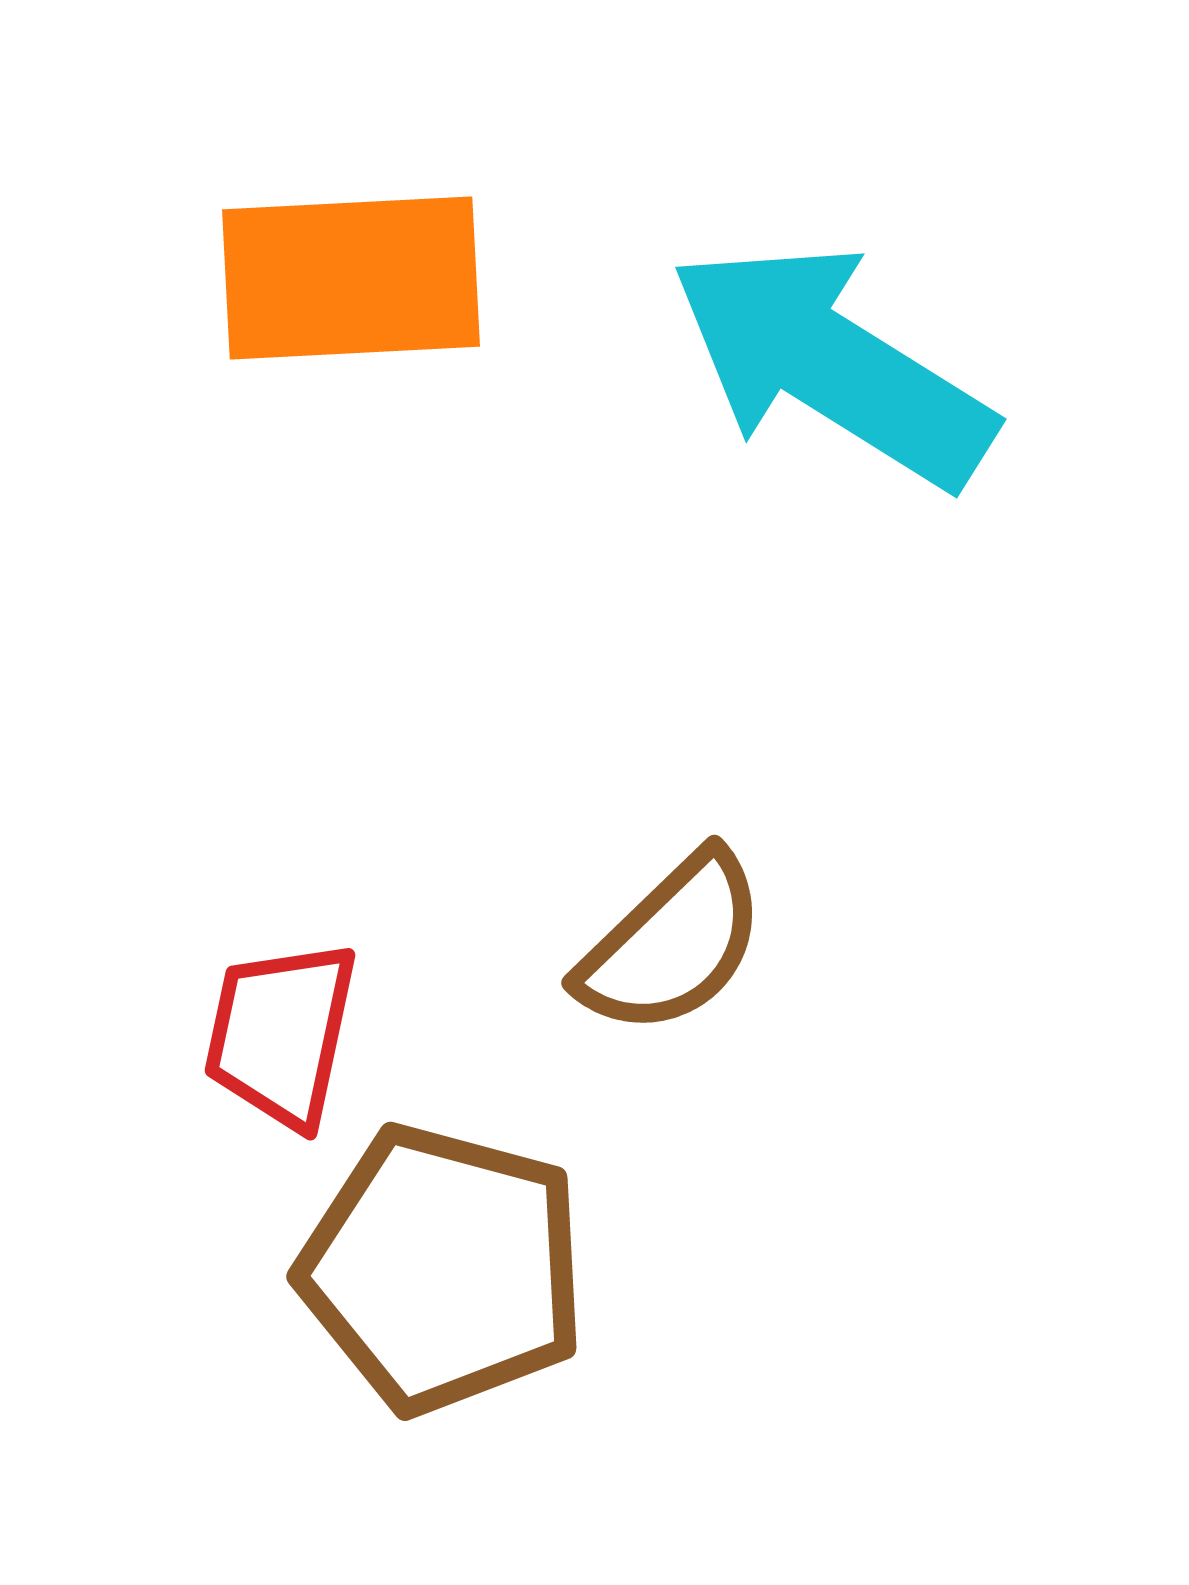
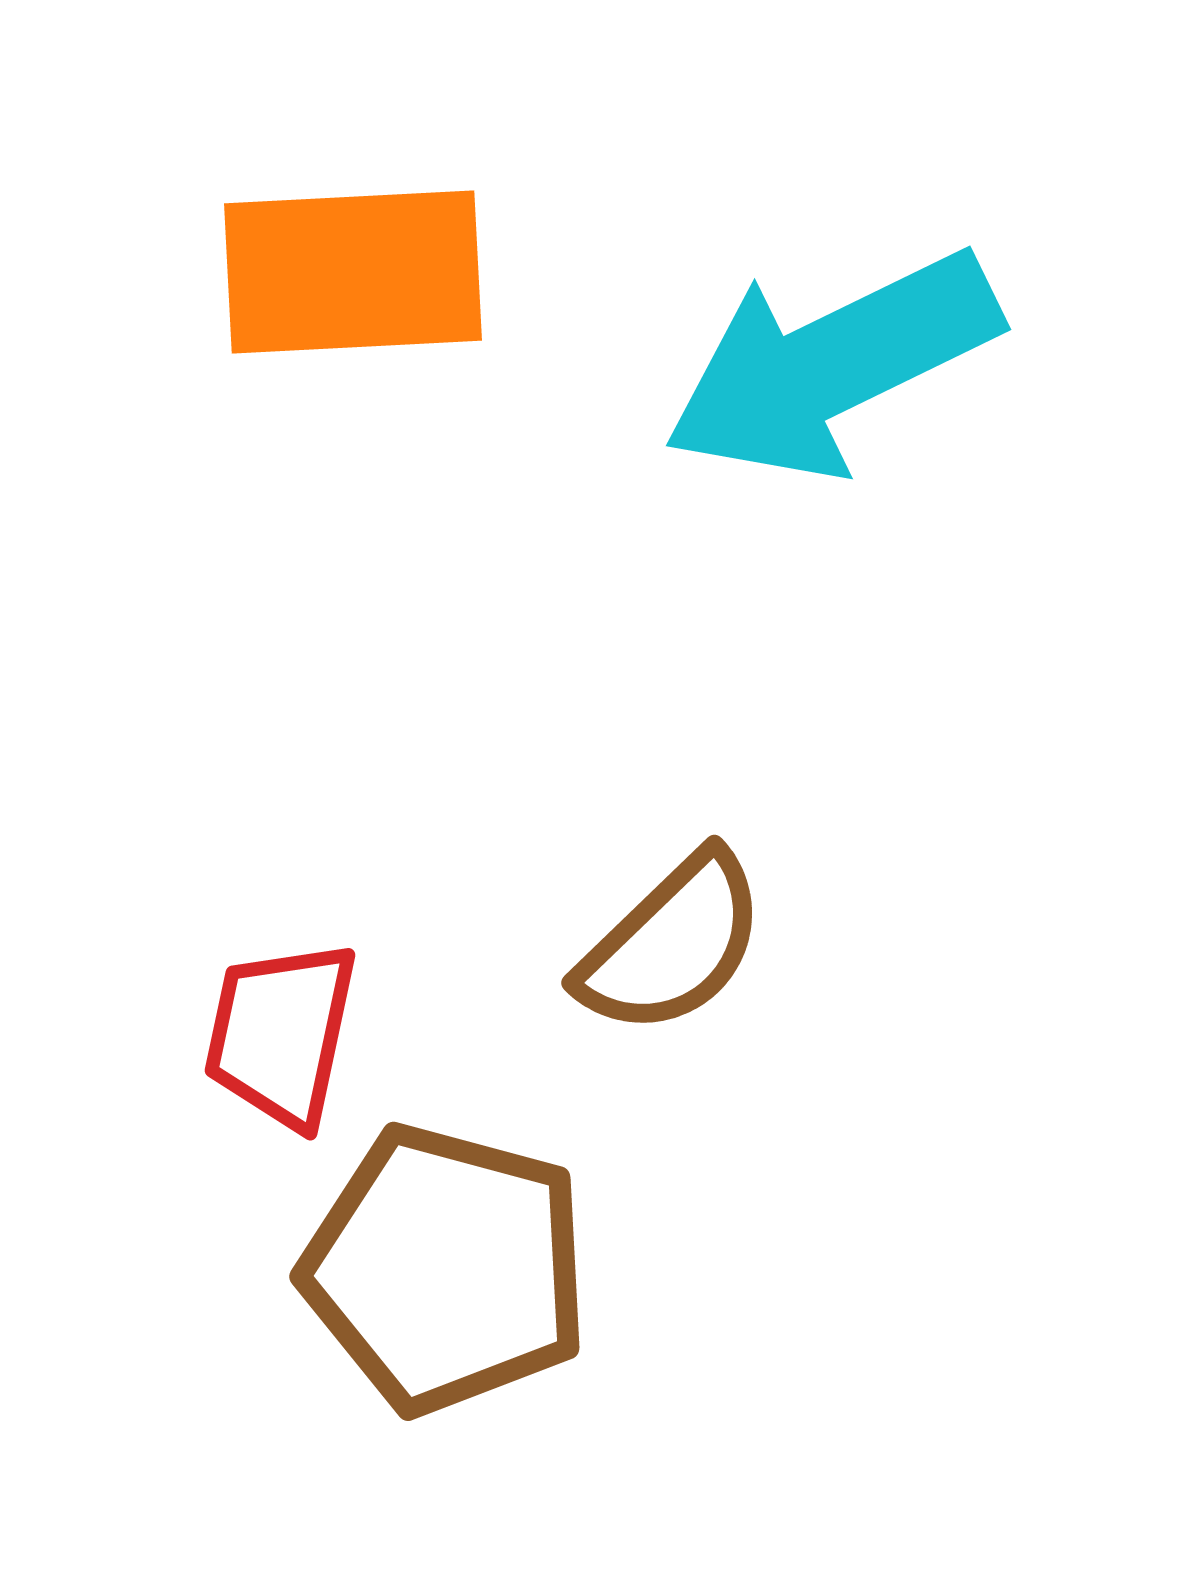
orange rectangle: moved 2 px right, 6 px up
cyan arrow: rotated 58 degrees counterclockwise
brown pentagon: moved 3 px right
